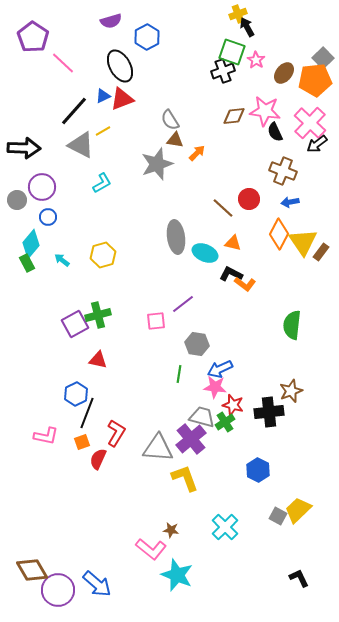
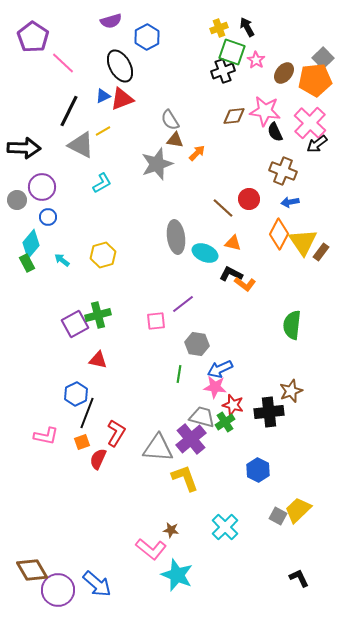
yellow cross at (238, 14): moved 19 px left, 14 px down
black line at (74, 111): moved 5 px left; rotated 16 degrees counterclockwise
